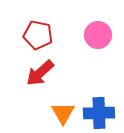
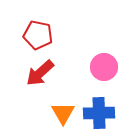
pink circle: moved 6 px right, 32 px down
